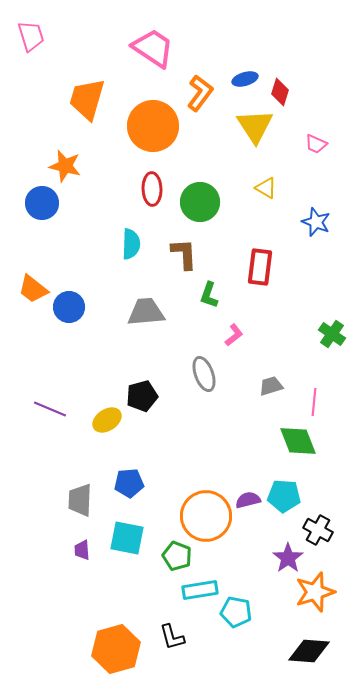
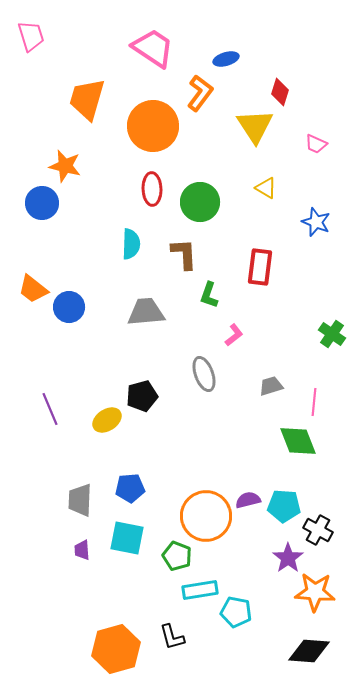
blue ellipse at (245, 79): moved 19 px left, 20 px up
purple line at (50, 409): rotated 44 degrees clockwise
blue pentagon at (129, 483): moved 1 px right, 5 px down
cyan pentagon at (284, 496): moved 10 px down
orange star at (315, 592): rotated 21 degrees clockwise
